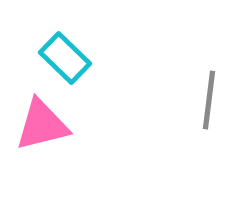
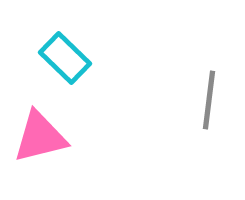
pink triangle: moved 2 px left, 12 px down
